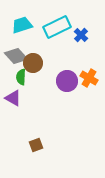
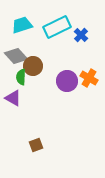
brown circle: moved 3 px down
